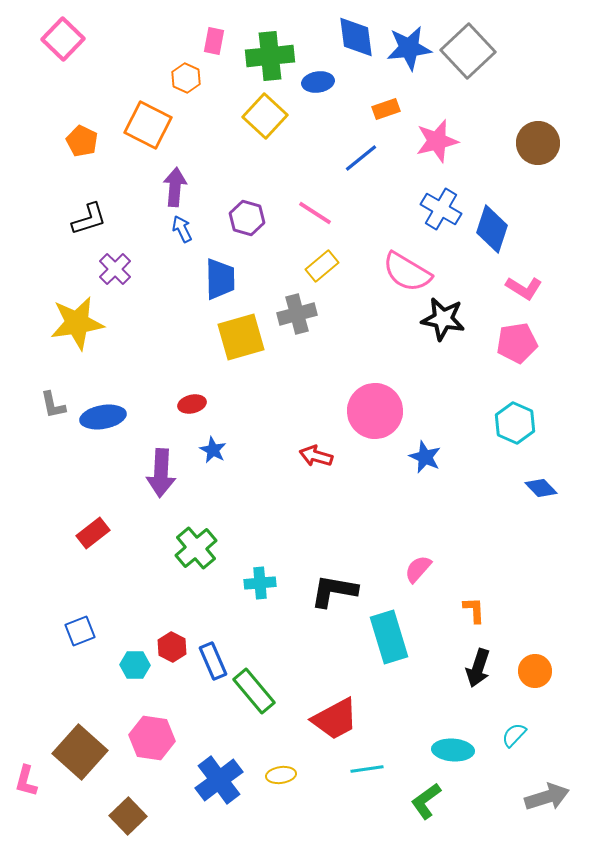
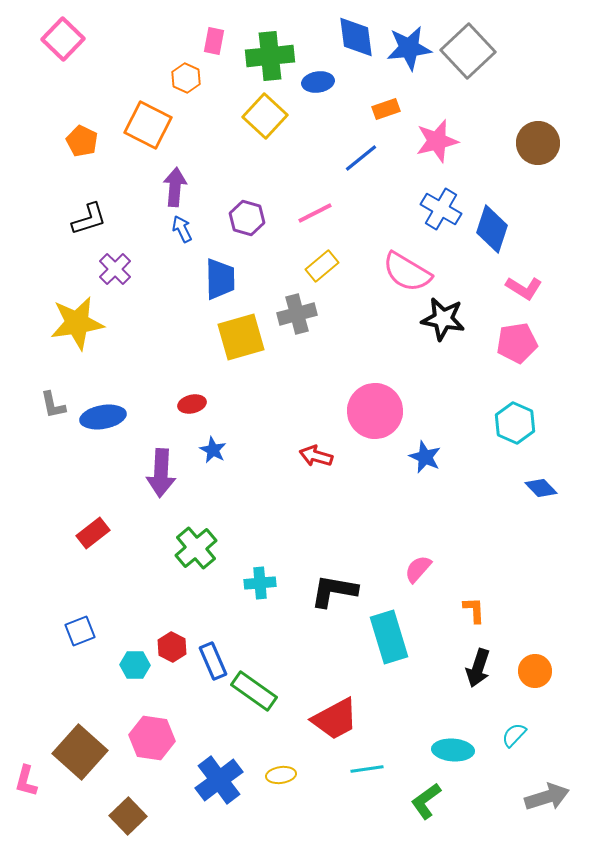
pink line at (315, 213): rotated 60 degrees counterclockwise
green rectangle at (254, 691): rotated 15 degrees counterclockwise
